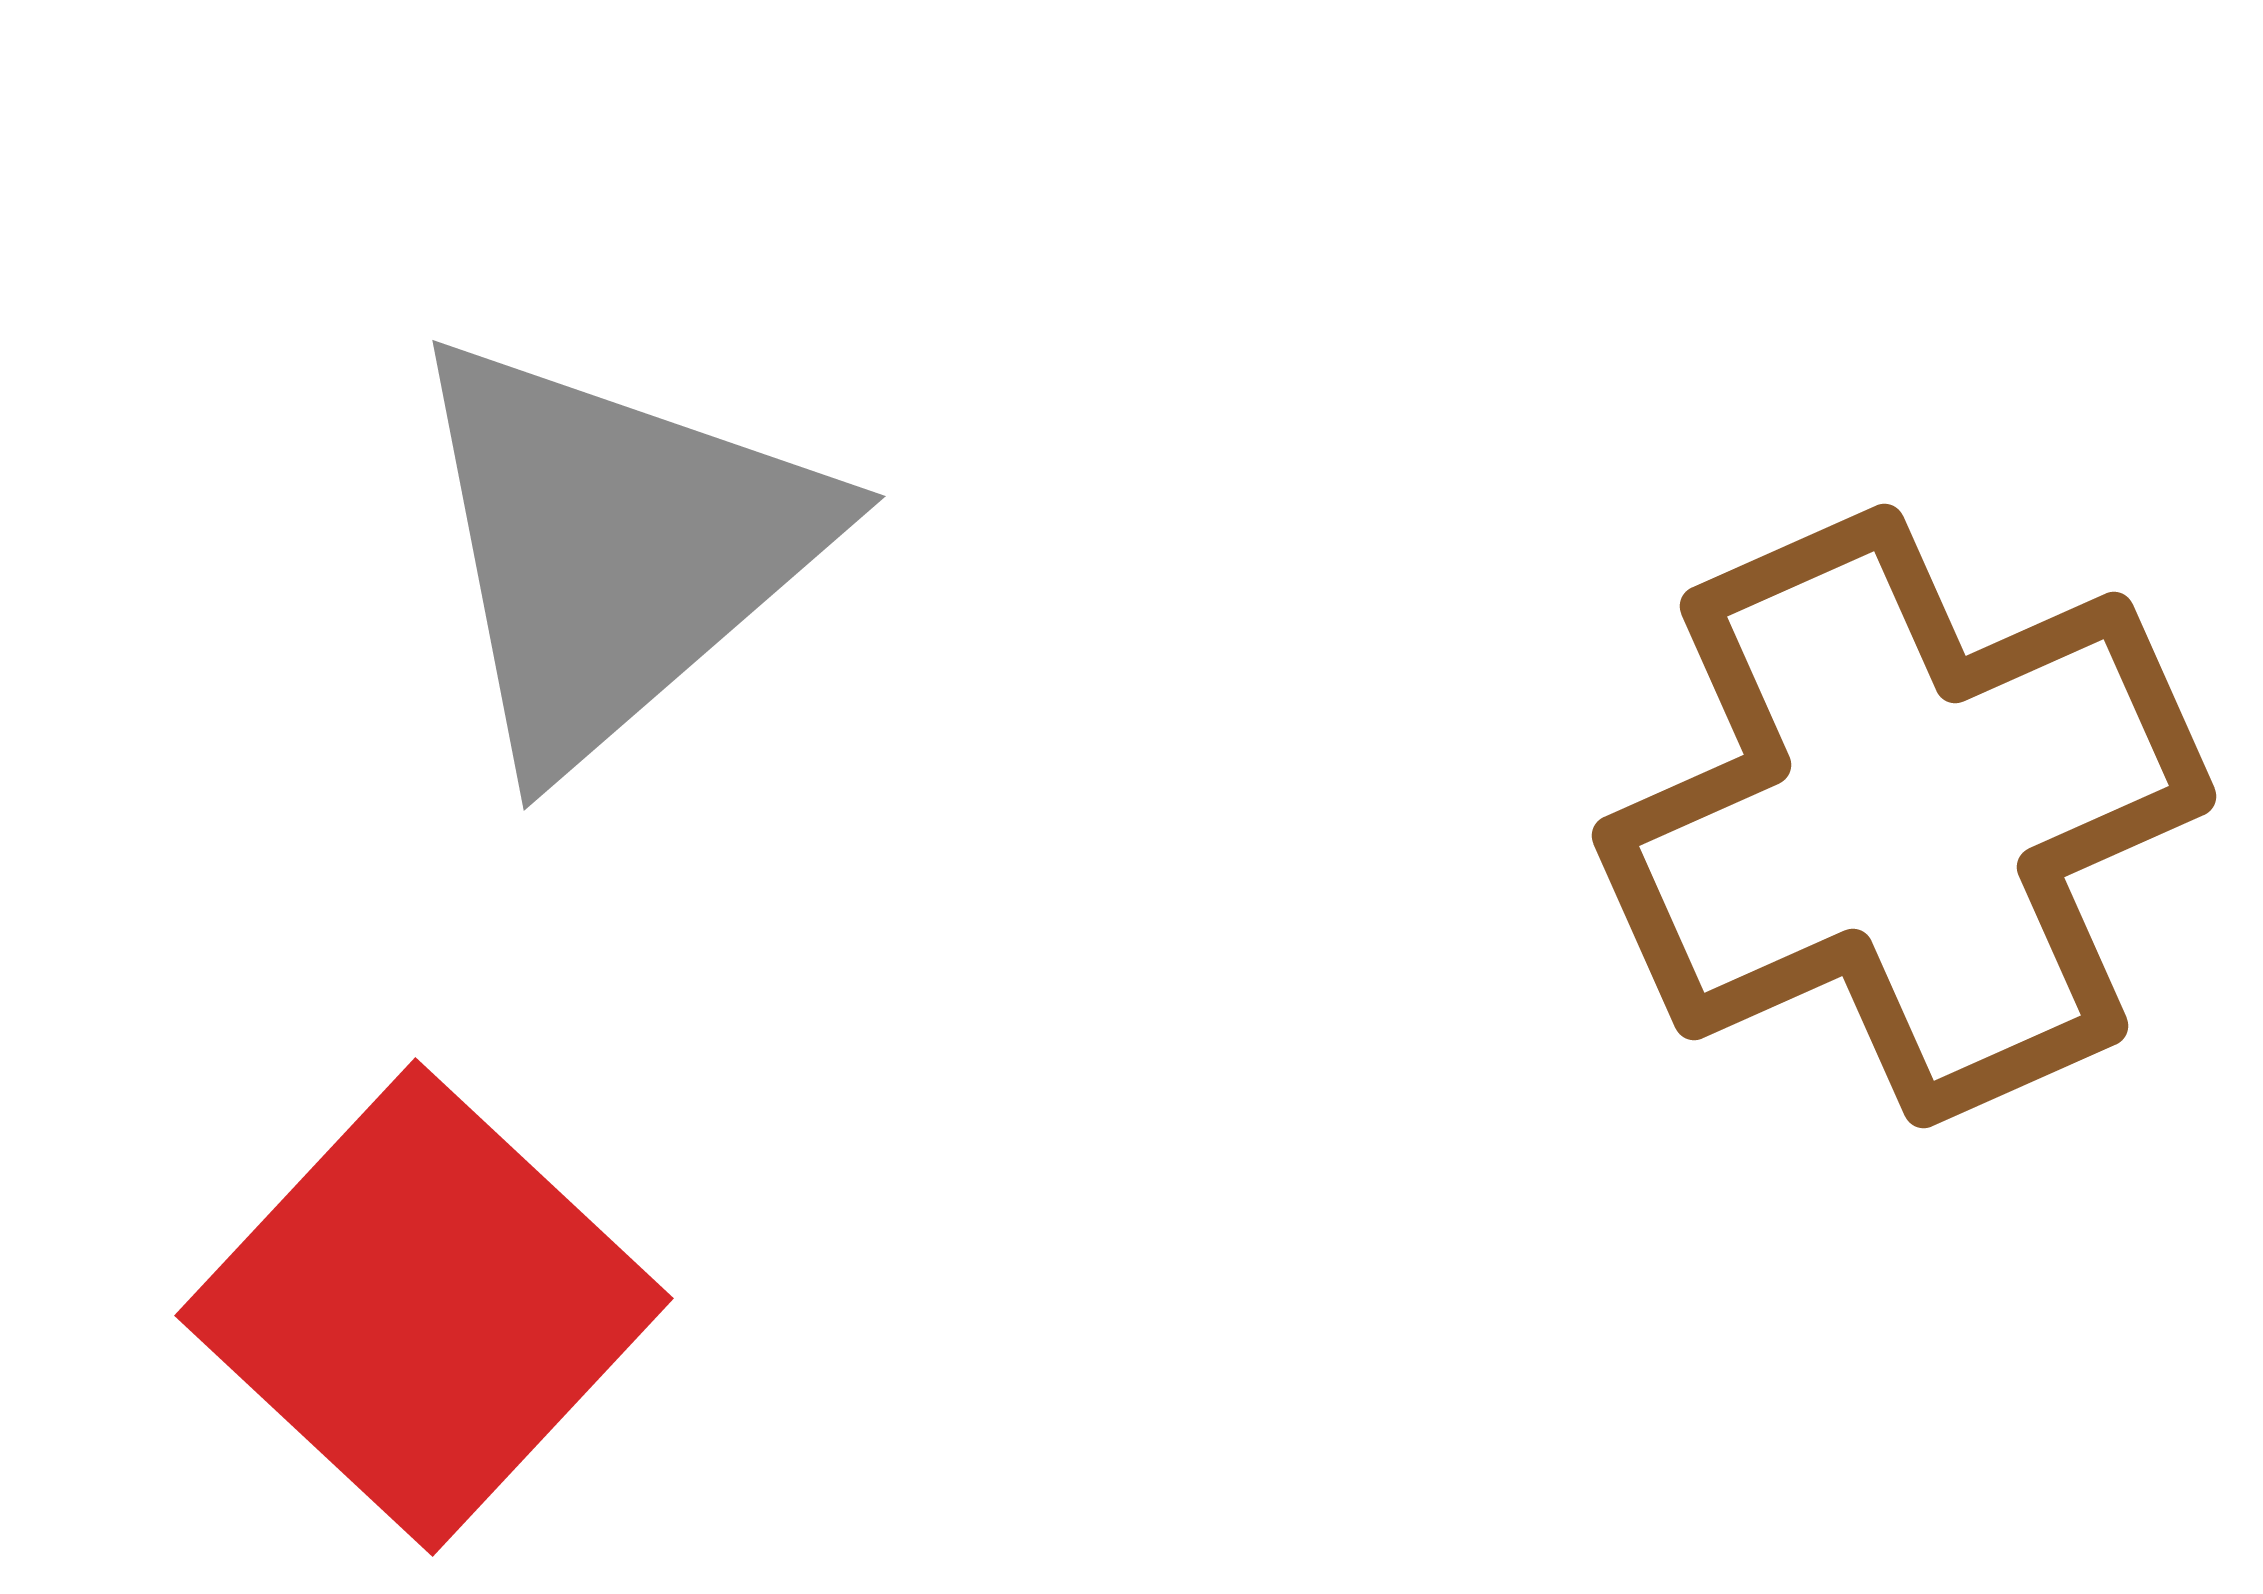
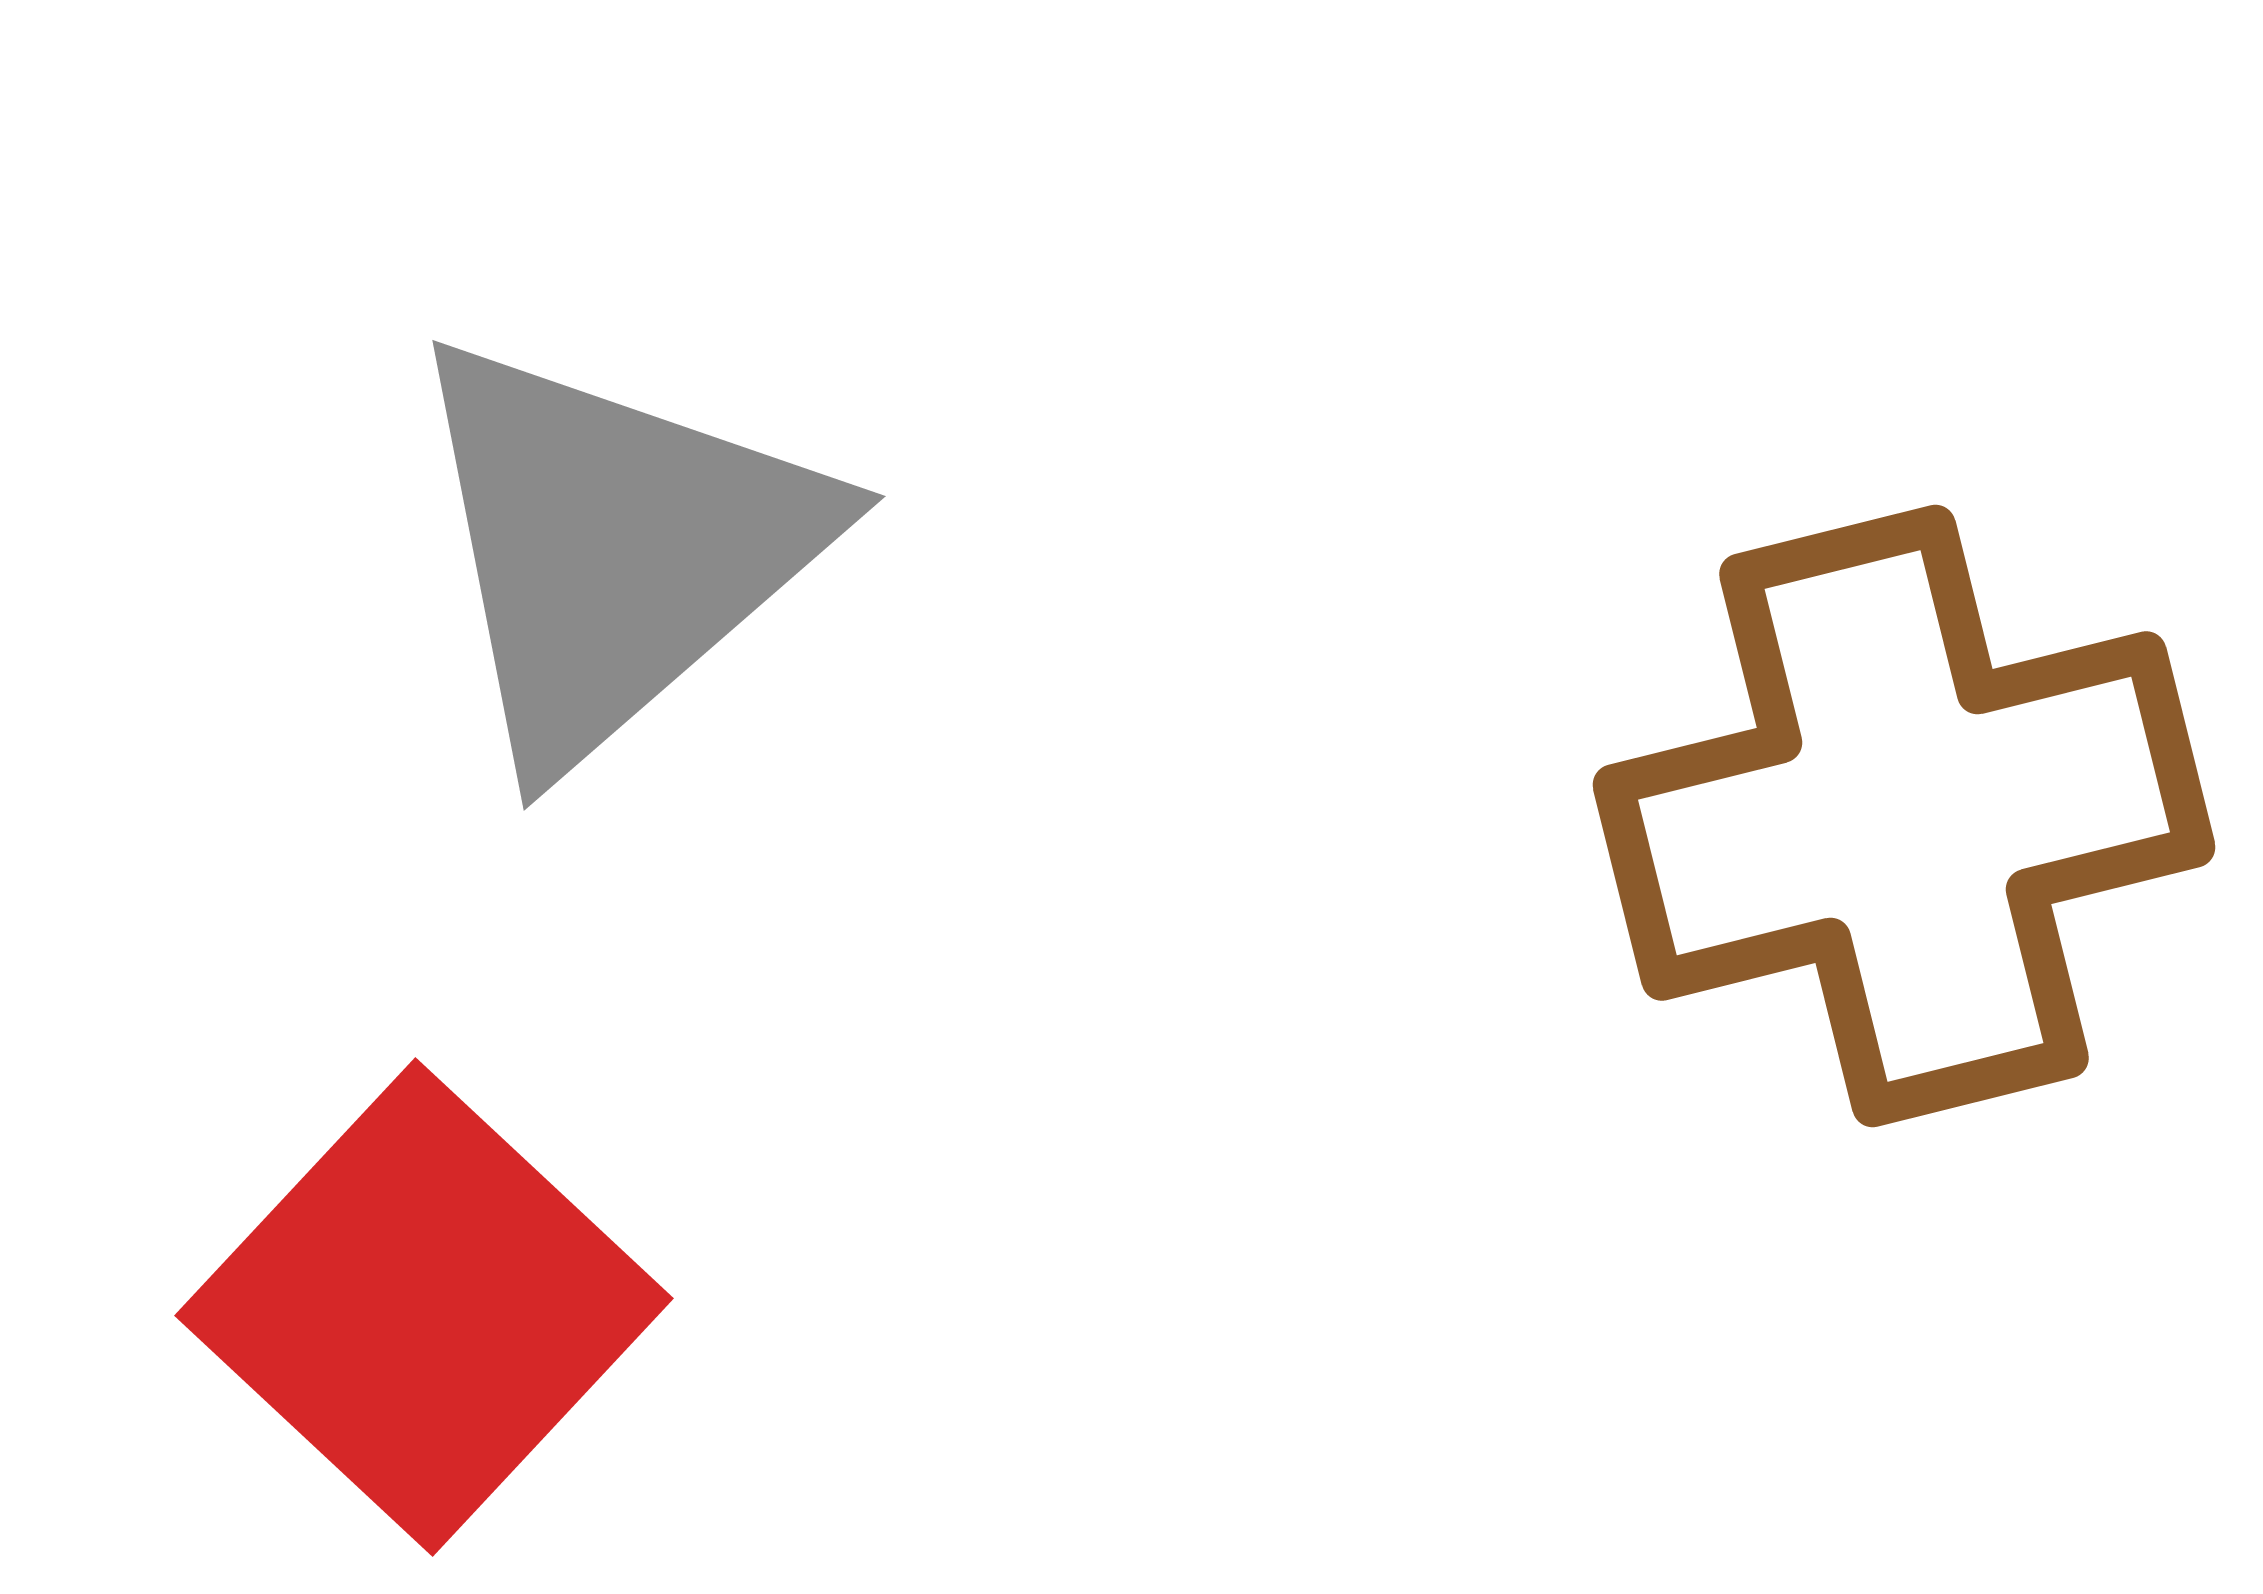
brown cross: rotated 10 degrees clockwise
